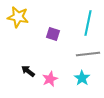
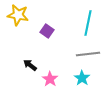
yellow star: moved 2 px up
purple square: moved 6 px left, 3 px up; rotated 16 degrees clockwise
black arrow: moved 2 px right, 6 px up
pink star: rotated 14 degrees counterclockwise
